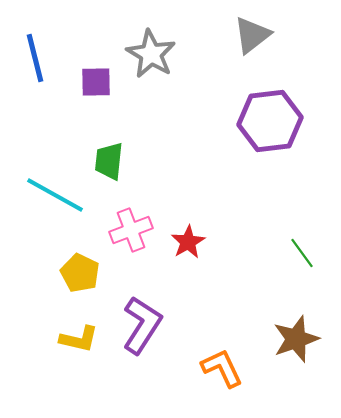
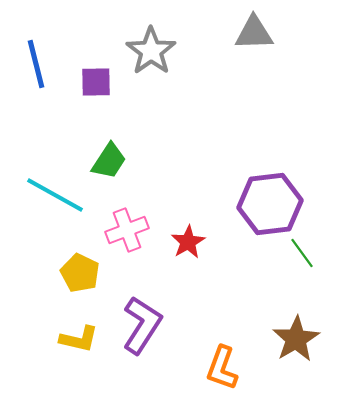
gray triangle: moved 2 px right, 2 px up; rotated 36 degrees clockwise
gray star: moved 3 px up; rotated 6 degrees clockwise
blue line: moved 1 px right, 6 px down
purple hexagon: moved 83 px down
green trapezoid: rotated 153 degrees counterclockwise
pink cross: moved 4 px left
brown star: rotated 12 degrees counterclockwise
orange L-shape: rotated 135 degrees counterclockwise
